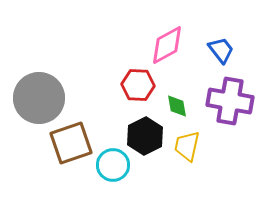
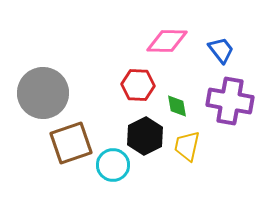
pink diamond: moved 4 px up; rotated 30 degrees clockwise
gray circle: moved 4 px right, 5 px up
